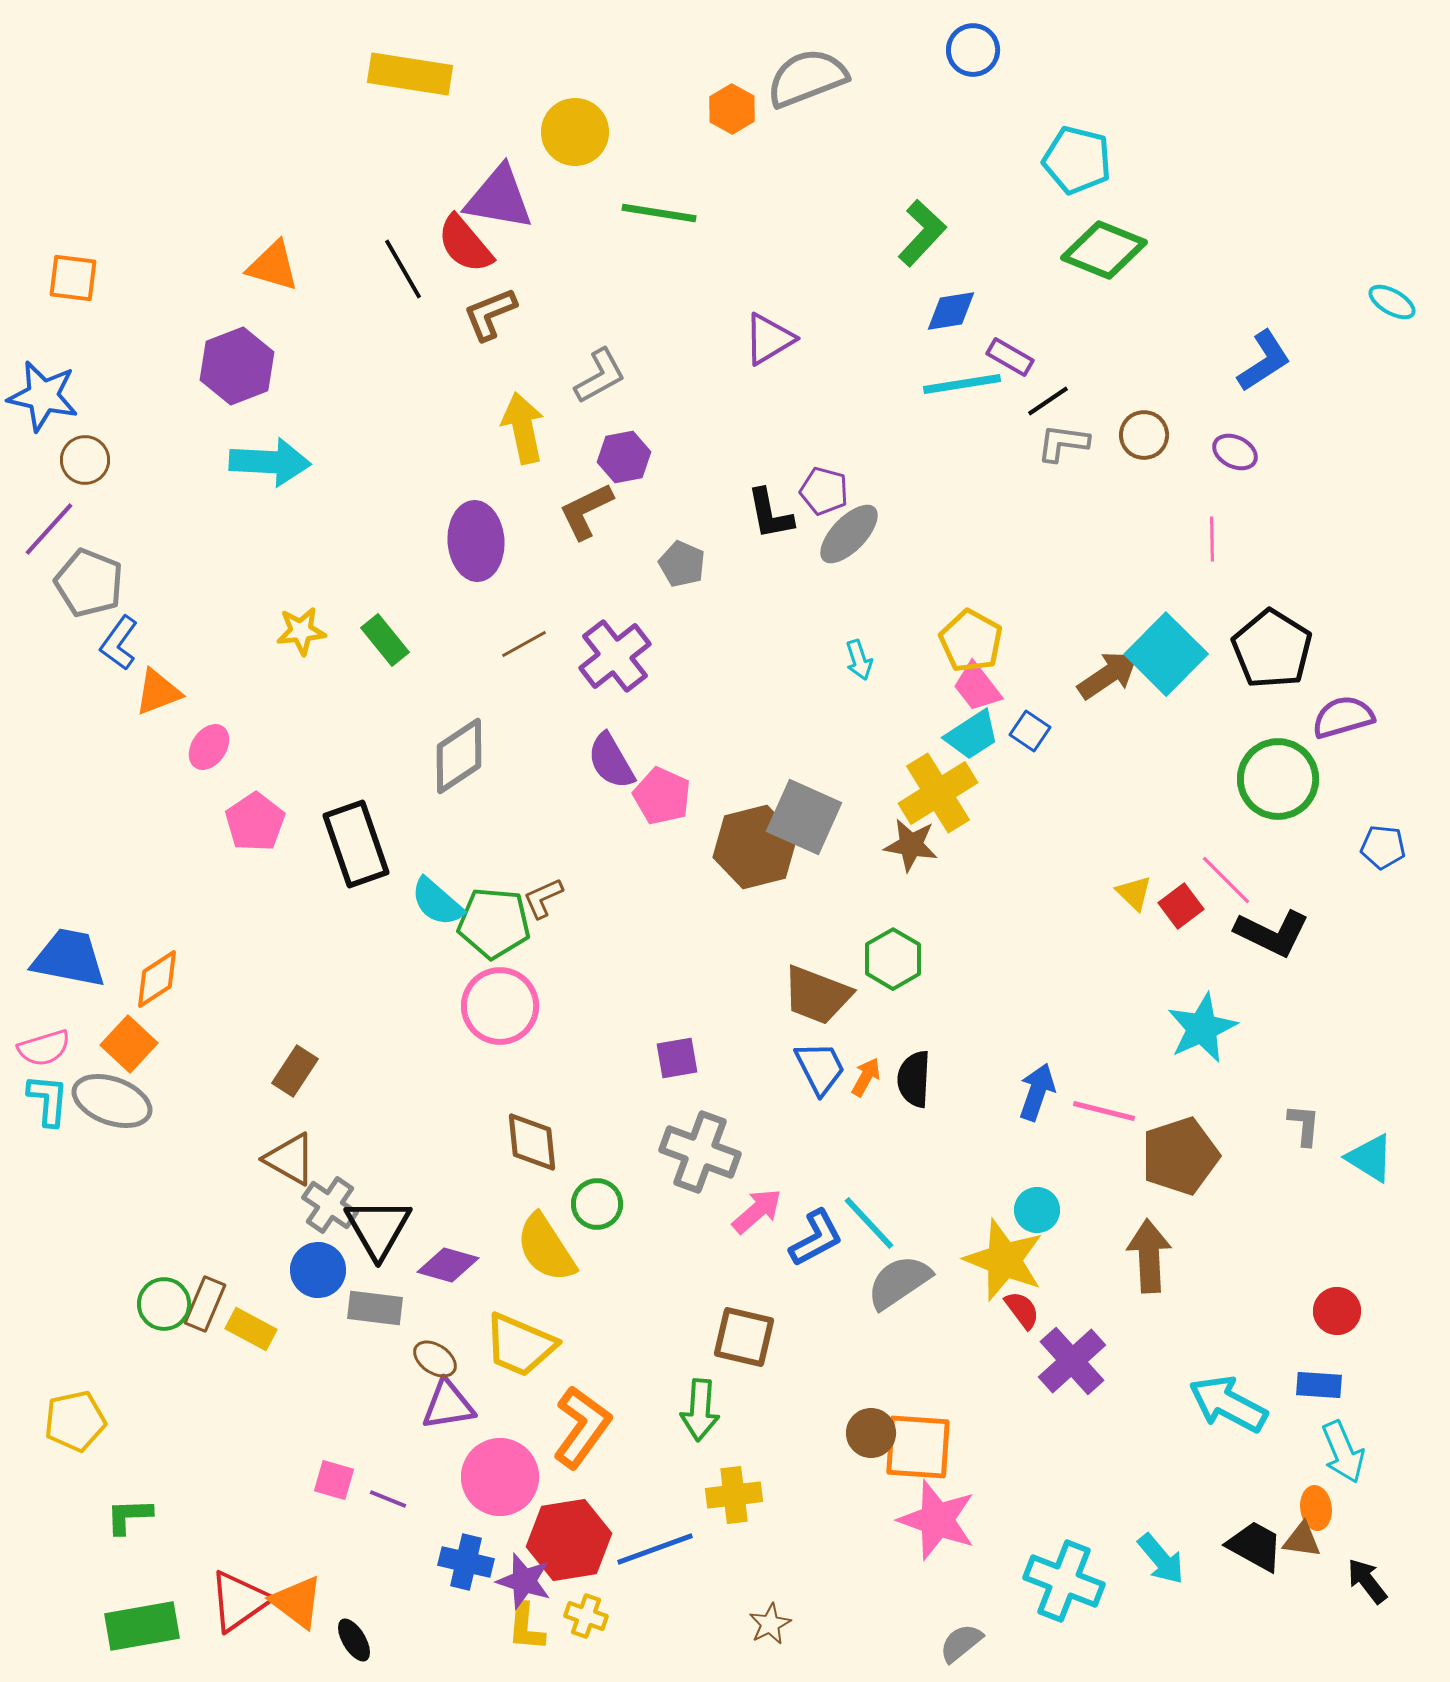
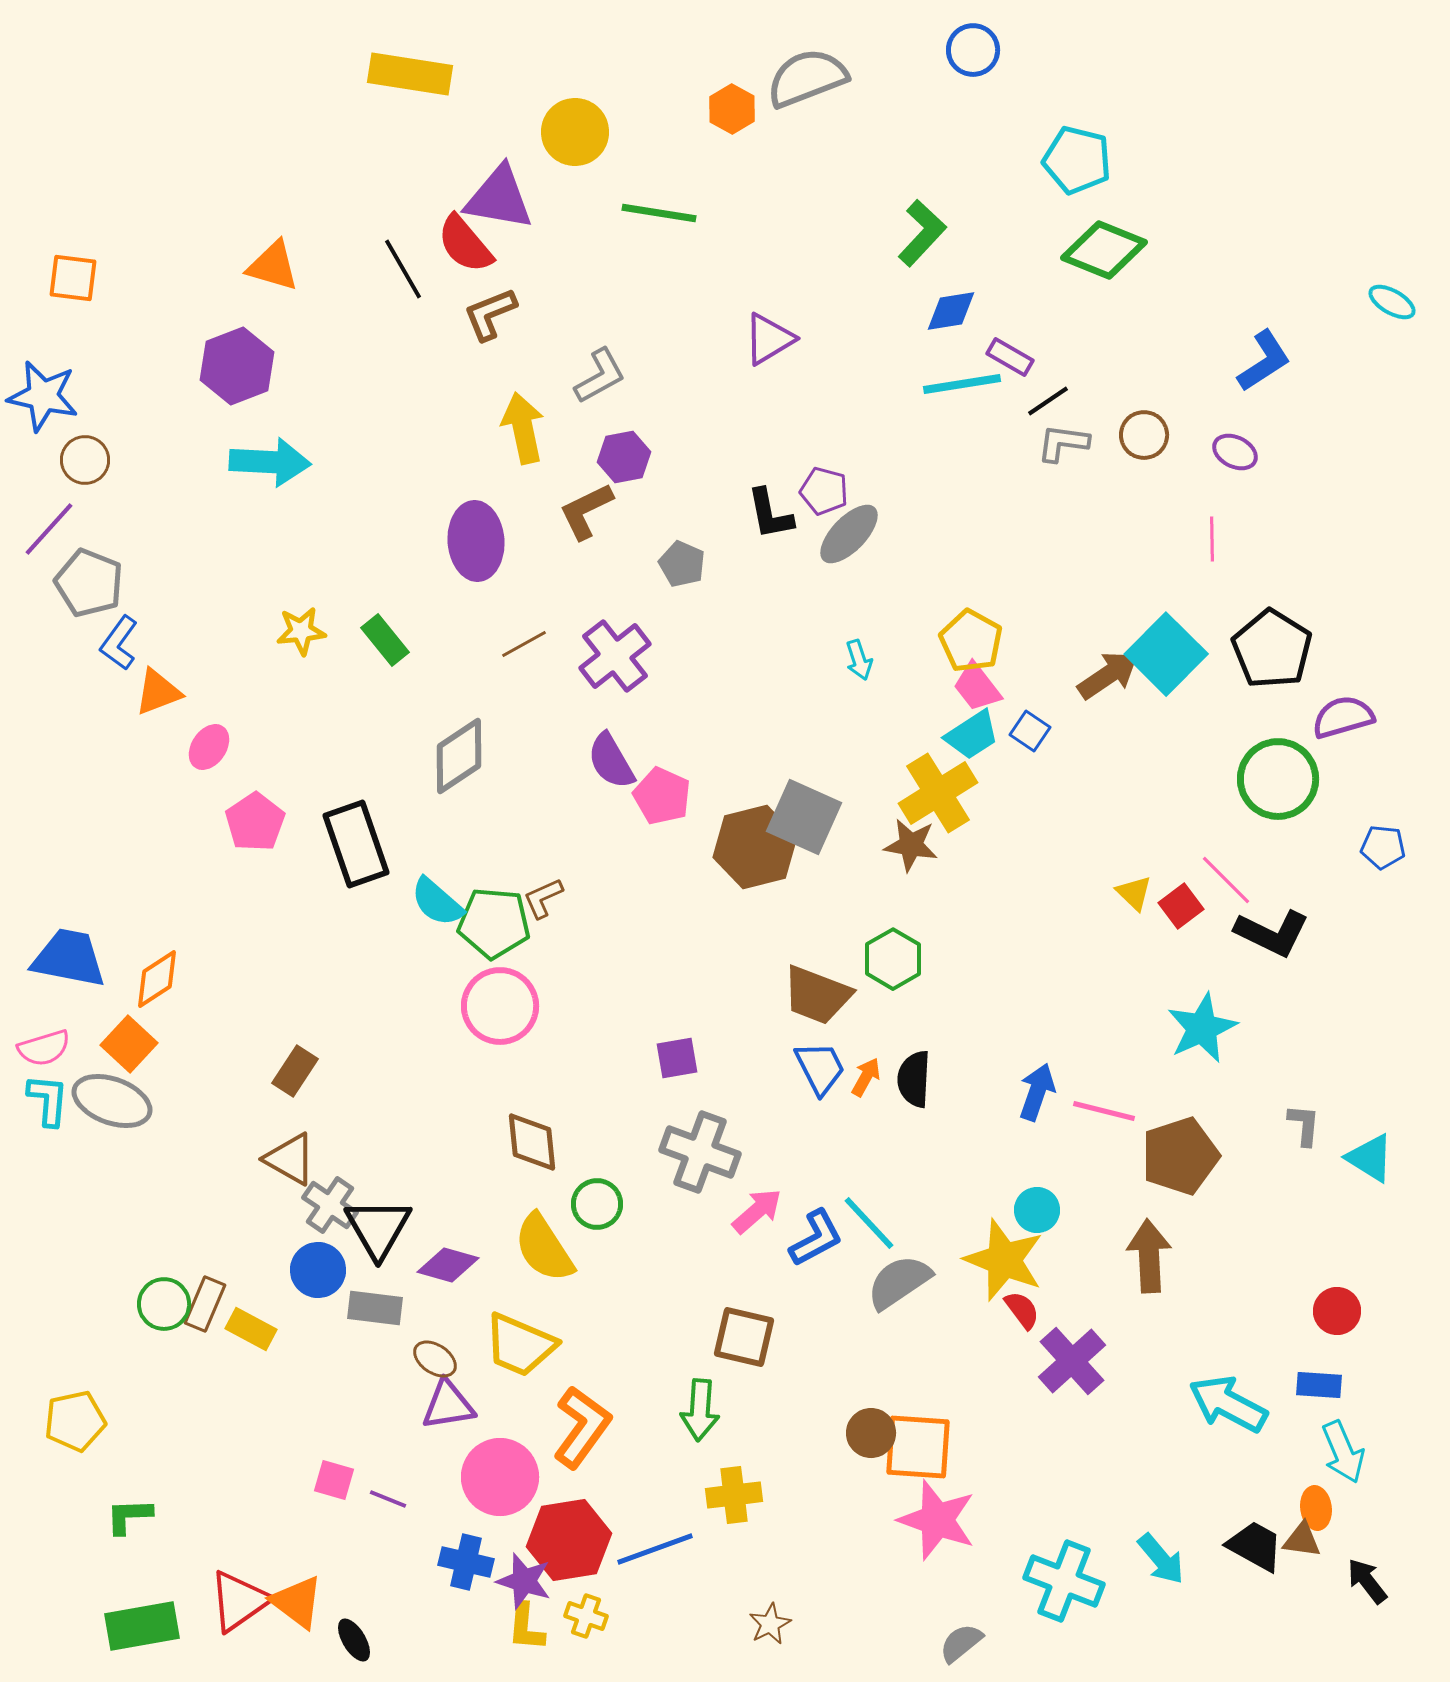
yellow semicircle at (546, 1248): moved 2 px left
